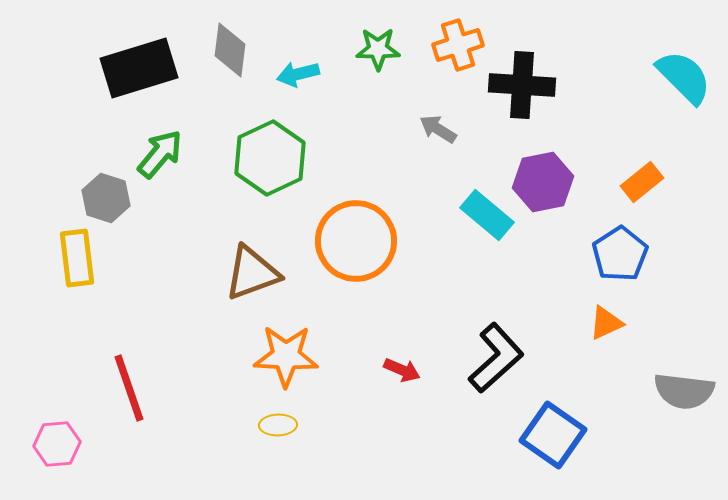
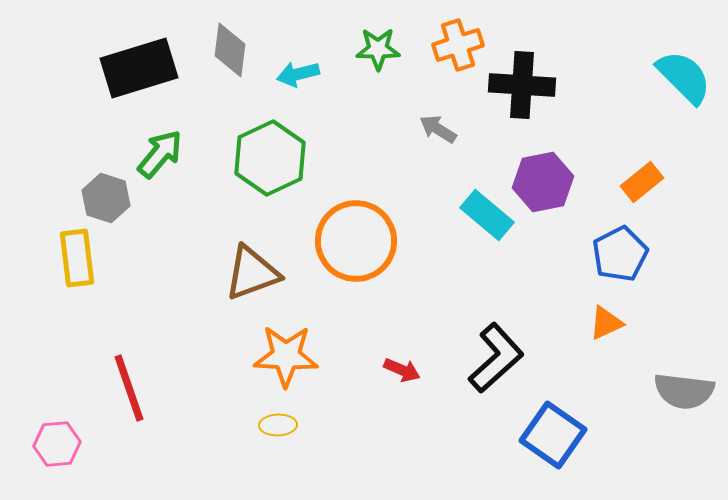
blue pentagon: rotated 6 degrees clockwise
